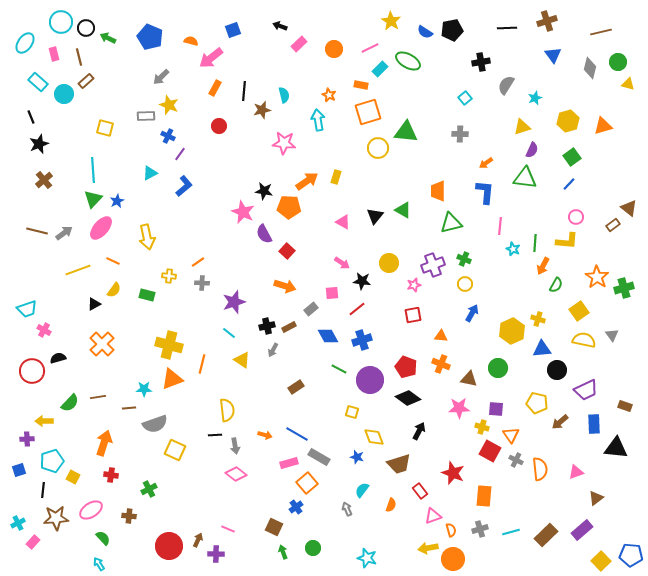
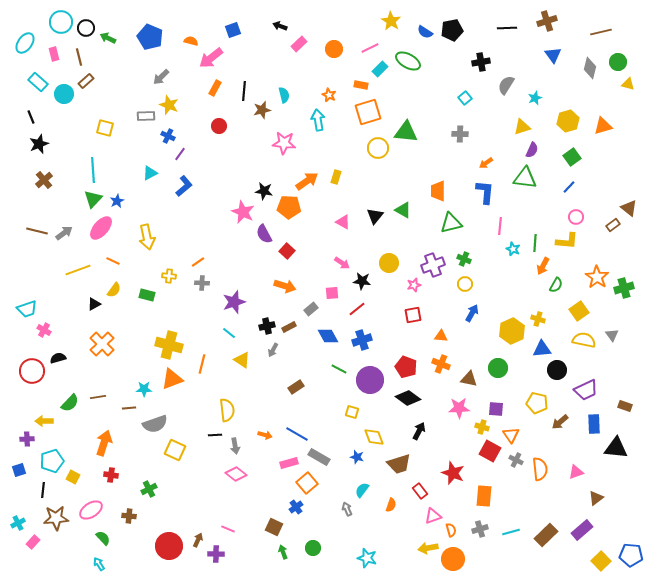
blue line at (569, 184): moved 3 px down
